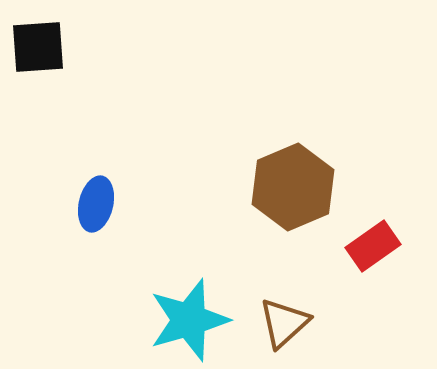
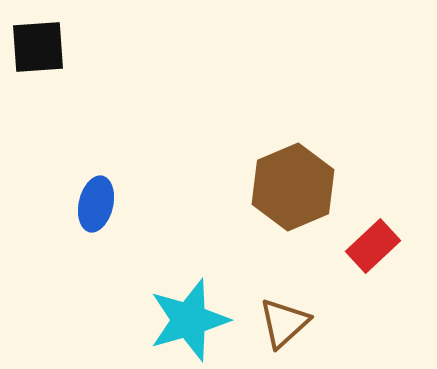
red rectangle: rotated 8 degrees counterclockwise
